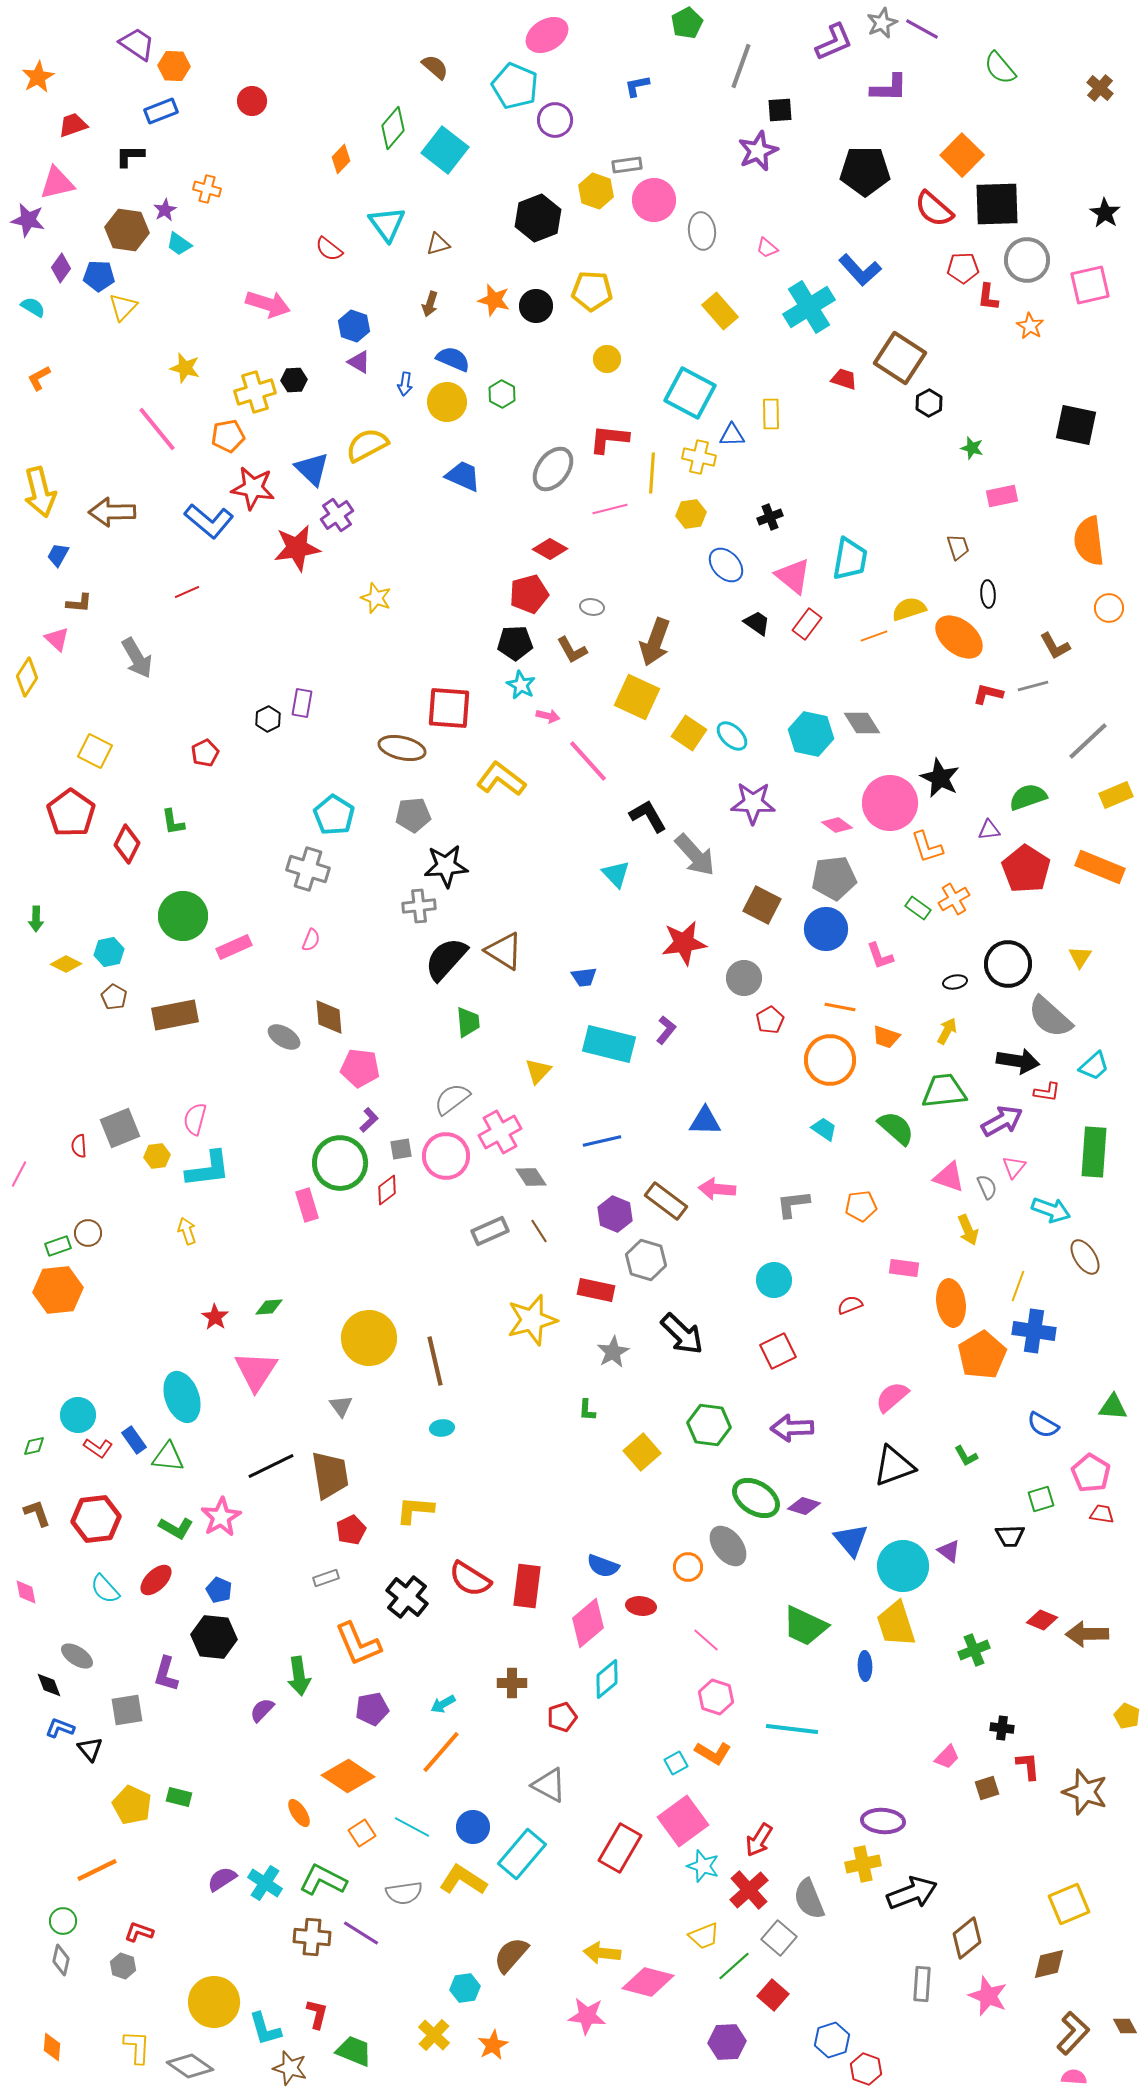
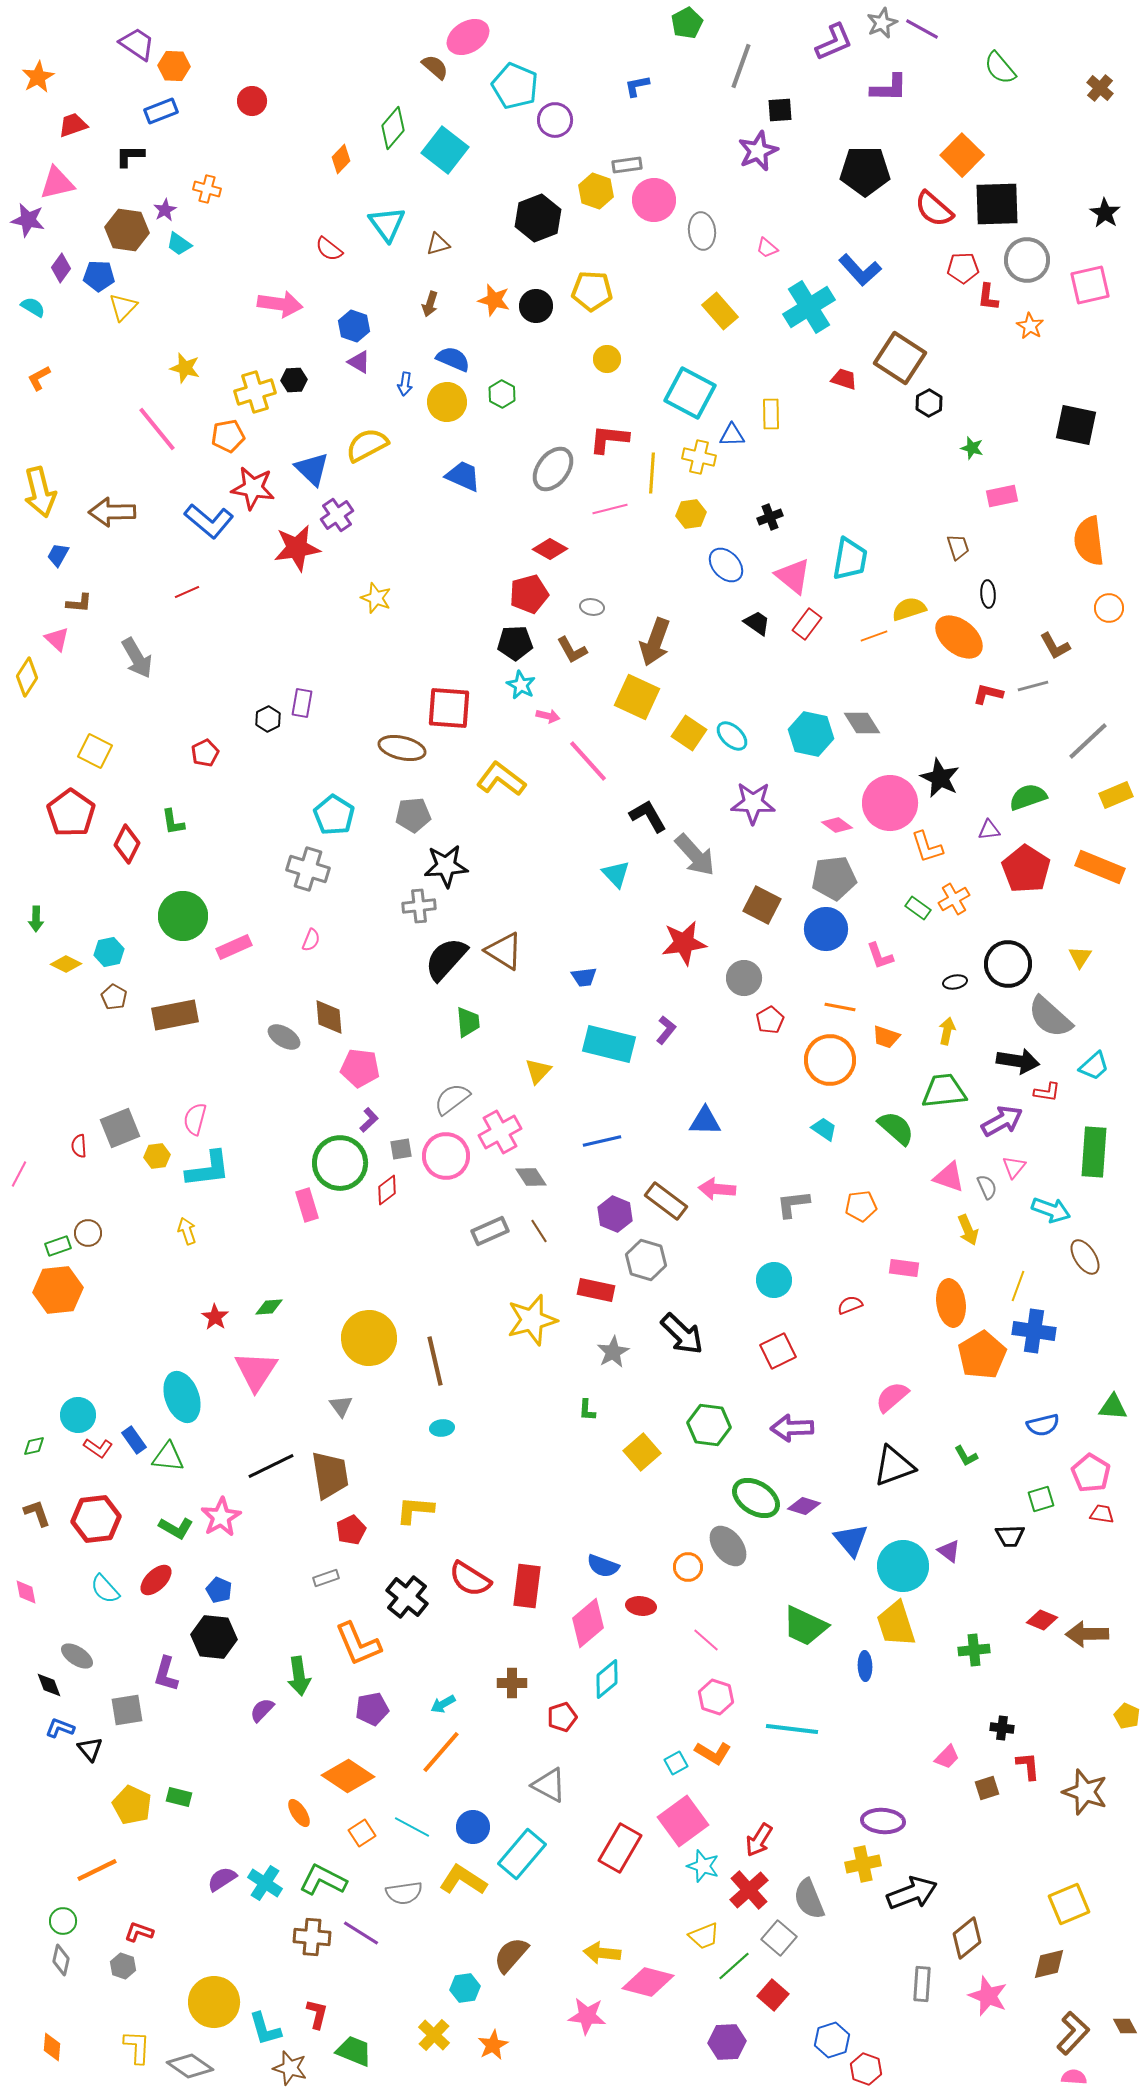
pink ellipse at (547, 35): moved 79 px left, 2 px down
pink arrow at (268, 304): moved 12 px right; rotated 9 degrees counterclockwise
yellow arrow at (947, 1031): rotated 16 degrees counterclockwise
blue semicircle at (1043, 1425): rotated 44 degrees counterclockwise
green cross at (974, 1650): rotated 16 degrees clockwise
